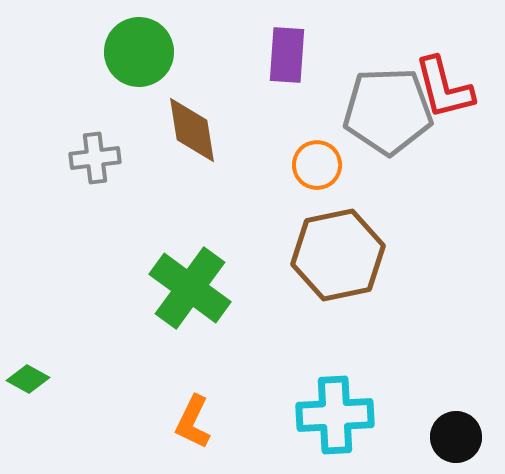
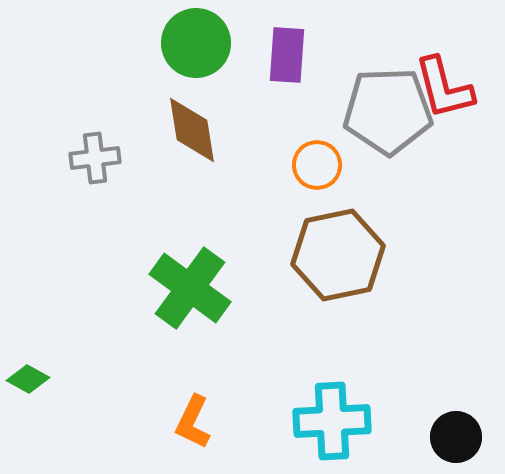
green circle: moved 57 px right, 9 px up
cyan cross: moved 3 px left, 6 px down
